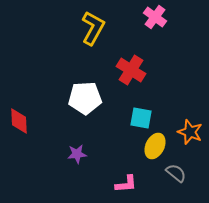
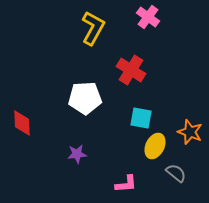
pink cross: moved 7 px left
red diamond: moved 3 px right, 2 px down
